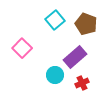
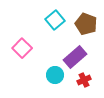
red cross: moved 2 px right, 3 px up
